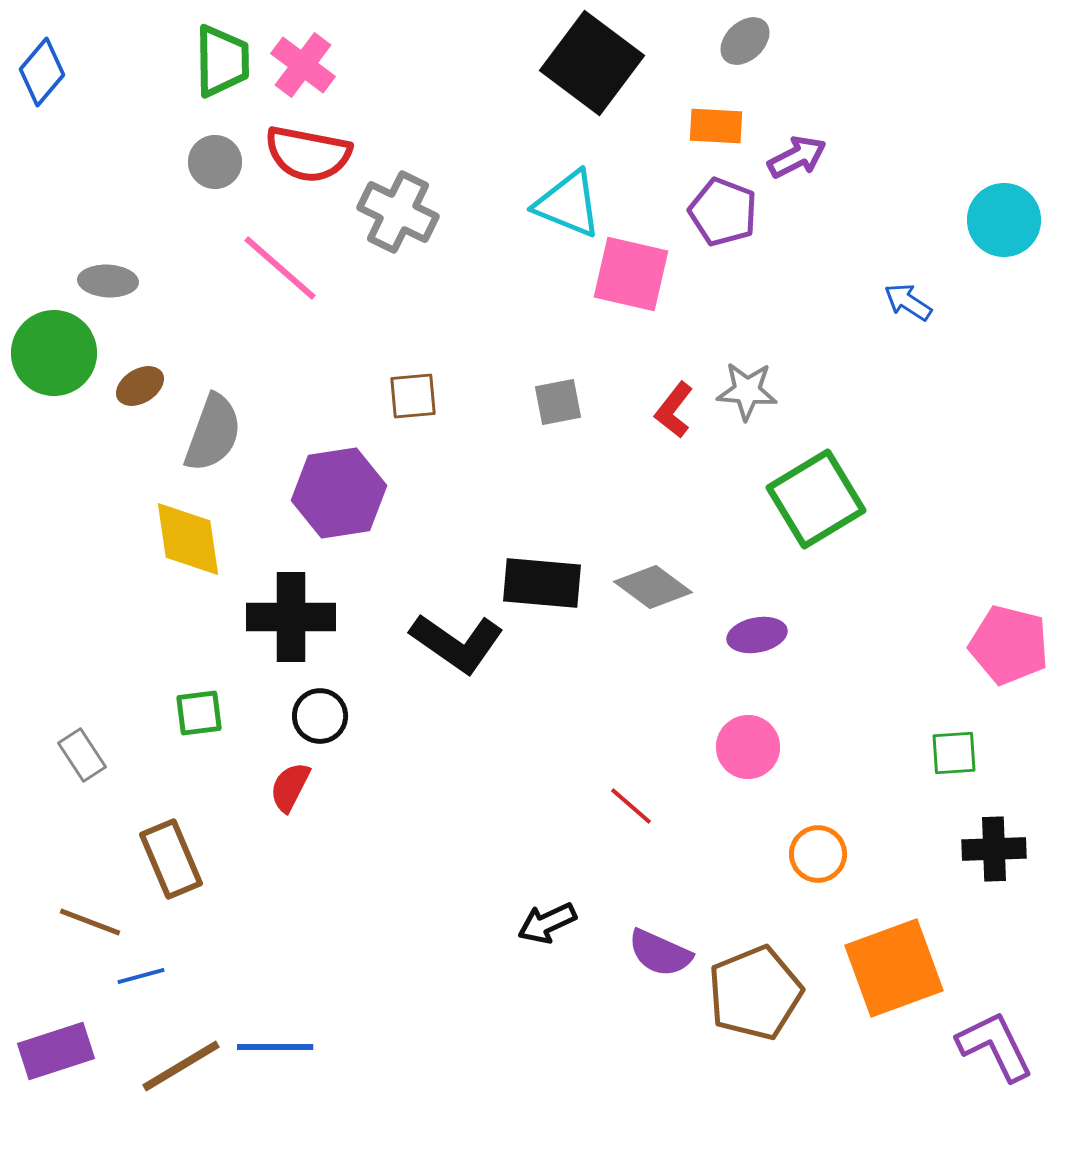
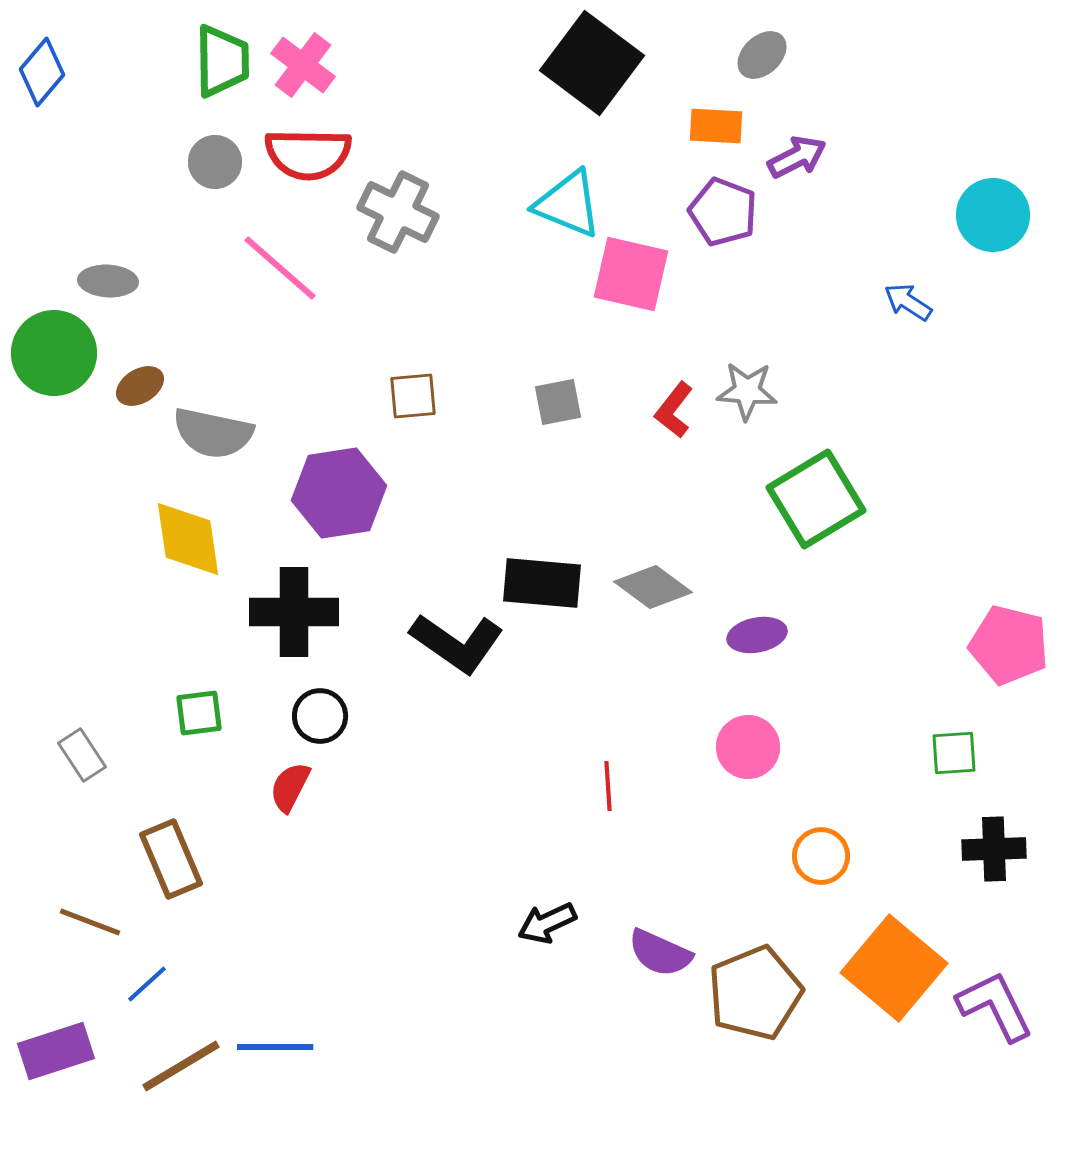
gray ellipse at (745, 41): moved 17 px right, 14 px down
red semicircle at (308, 154): rotated 10 degrees counterclockwise
cyan circle at (1004, 220): moved 11 px left, 5 px up
gray semicircle at (213, 433): rotated 82 degrees clockwise
black cross at (291, 617): moved 3 px right, 5 px up
red line at (631, 806): moved 23 px left, 20 px up; rotated 45 degrees clockwise
orange circle at (818, 854): moved 3 px right, 2 px down
orange square at (894, 968): rotated 30 degrees counterclockwise
blue line at (141, 976): moved 6 px right, 8 px down; rotated 27 degrees counterclockwise
purple L-shape at (995, 1046): moved 40 px up
